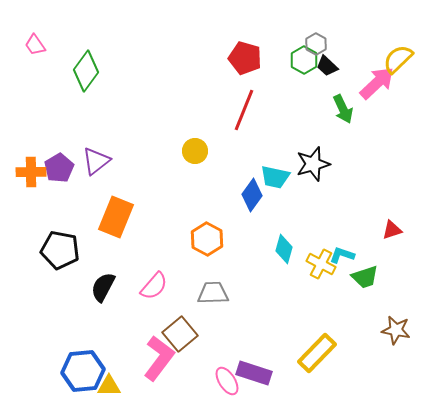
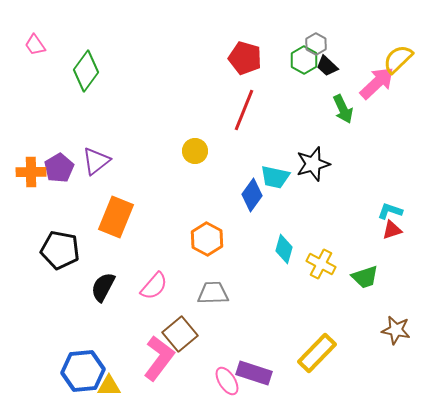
cyan L-shape: moved 48 px right, 44 px up
